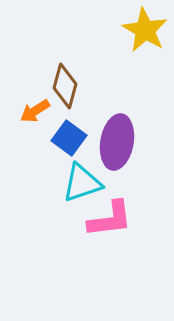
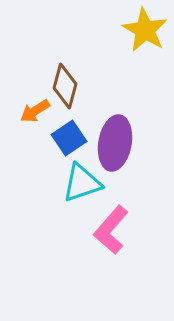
blue square: rotated 20 degrees clockwise
purple ellipse: moved 2 px left, 1 px down
pink L-shape: moved 1 px right, 11 px down; rotated 138 degrees clockwise
